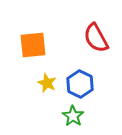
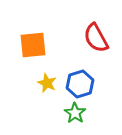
blue hexagon: rotated 16 degrees clockwise
green star: moved 2 px right, 3 px up
